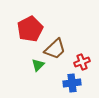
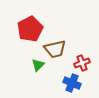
brown trapezoid: rotated 30 degrees clockwise
red cross: moved 1 px down
blue cross: rotated 30 degrees clockwise
